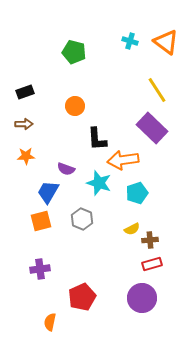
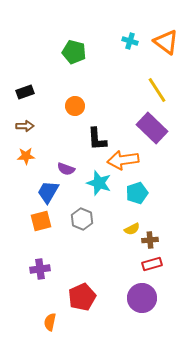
brown arrow: moved 1 px right, 2 px down
